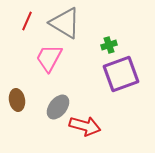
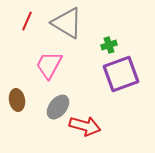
gray triangle: moved 2 px right
pink trapezoid: moved 7 px down
